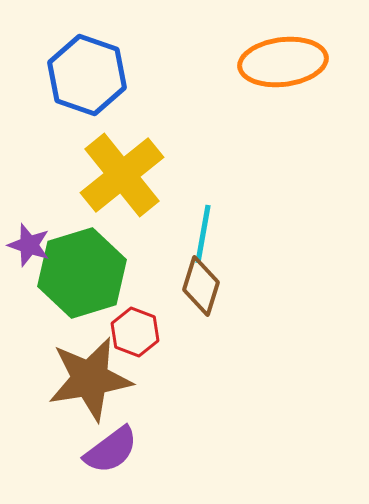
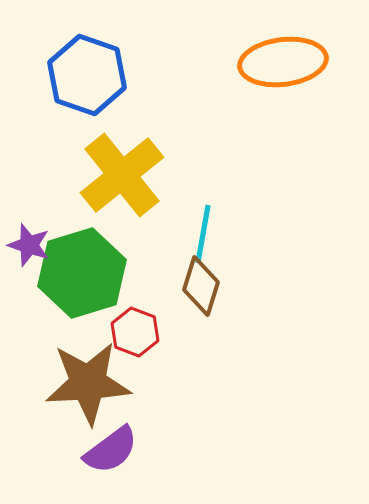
brown star: moved 2 px left, 4 px down; rotated 6 degrees clockwise
